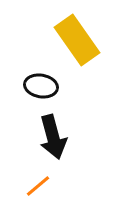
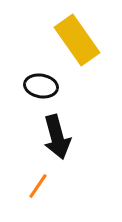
black arrow: moved 4 px right
orange line: rotated 16 degrees counterclockwise
